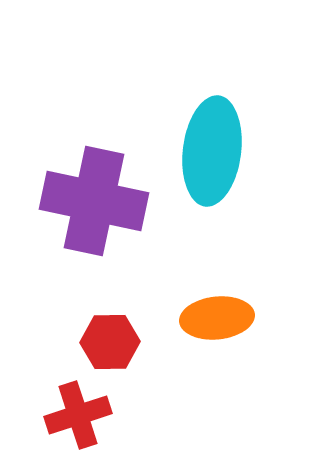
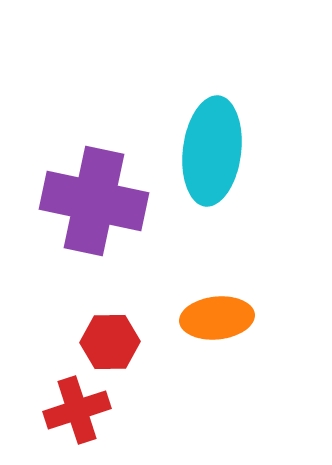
red cross: moved 1 px left, 5 px up
